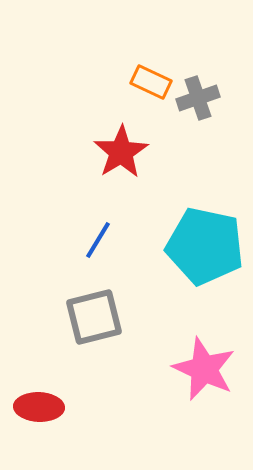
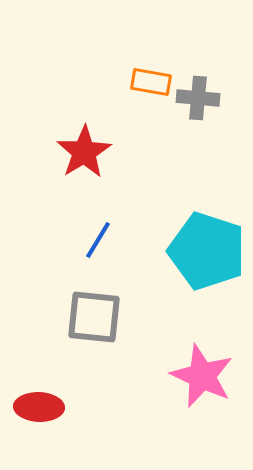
orange rectangle: rotated 15 degrees counterclockwise
gray cross: rotated 24 degrees clockwise
red star: moved 37 px left
cyan pentagon: moved 2 px right, 5 px down; rotated 6 degrees clockwise
gray square: rotated 20 degrees clockwise
pink star: moved 2 px left, 7 px down
